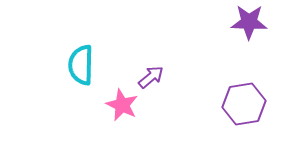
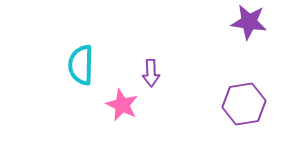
purple star: rotated 6 degrees clockwise
purple arrow: moved 4 px up; rotated 128 degrees clockwise
